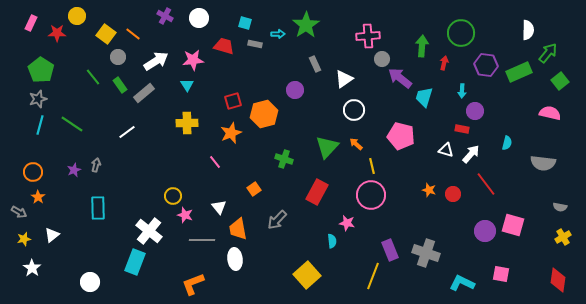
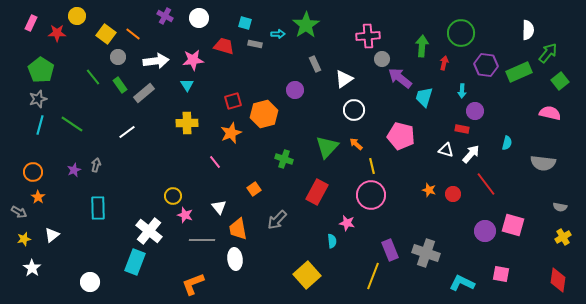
white arrow at (156, 61): rotated 25 degrees clockwise
